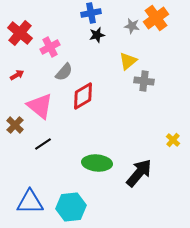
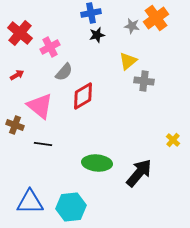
brown cross: rotated 24 degrees counterclockwise
black line: rotated 42 degrees clockwise
